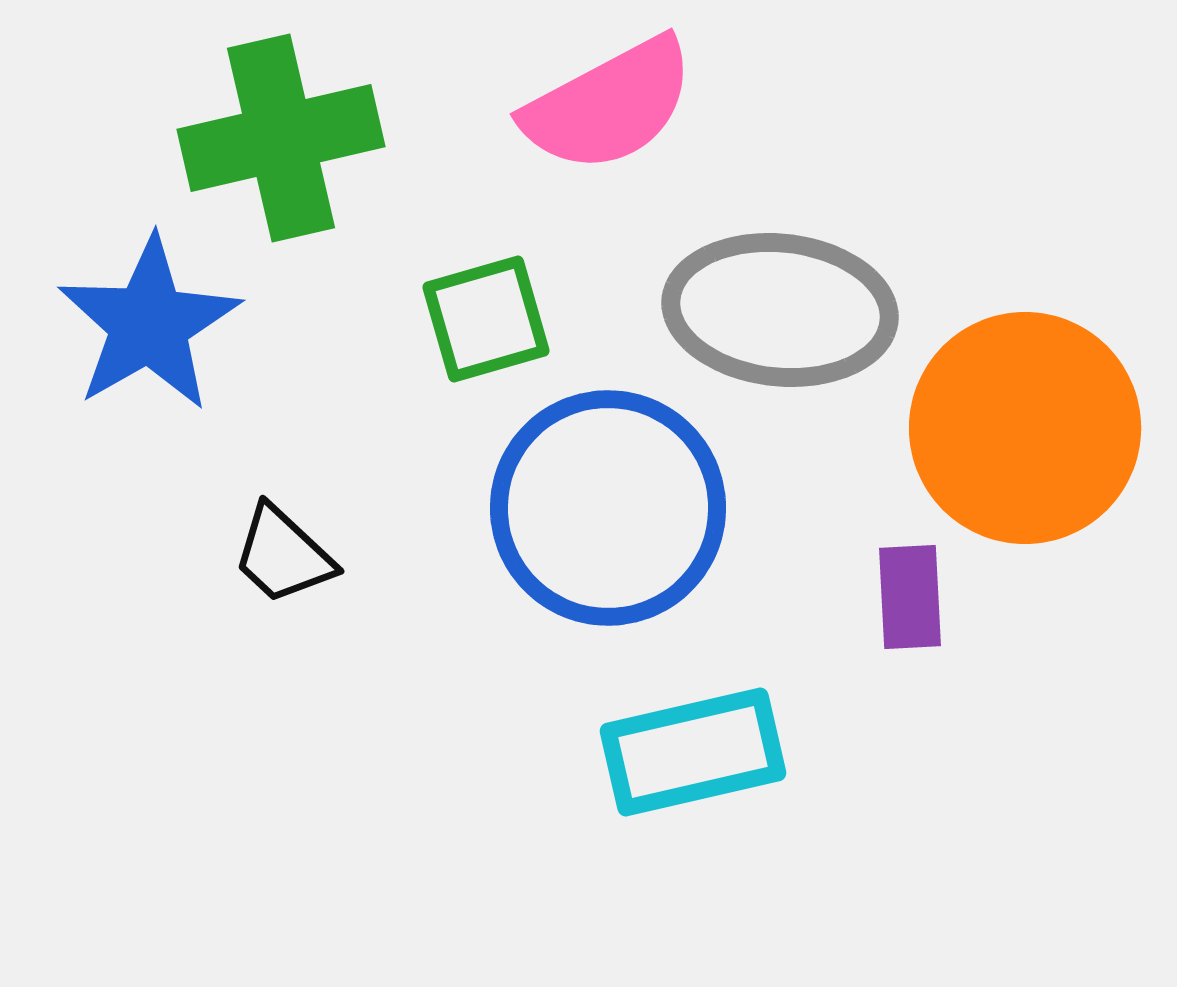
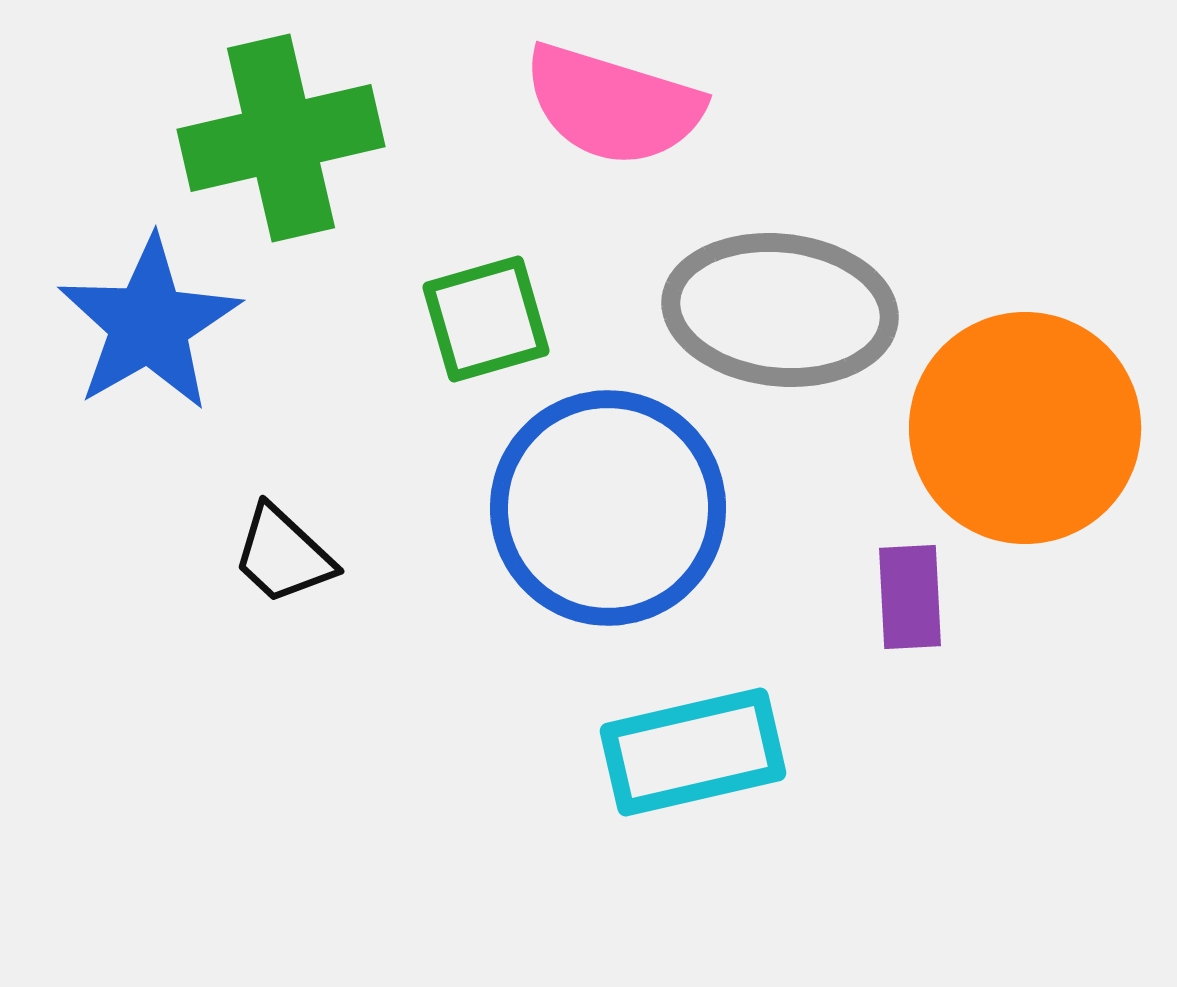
pink semicircle: moved 4 px right; rotated 45 degrees clockwise
